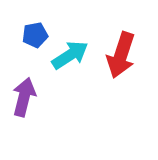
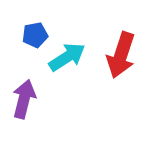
cyan arrow: moved 3 px left, 2 px down
purple arrow: moved 2 px down
